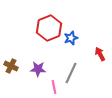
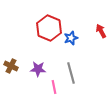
red hexagon: rotated 15 degrees counterclockwise
red arrow: moved 1 px right, 23 px up
gray line: rotated 40 degrees counterclockwise
